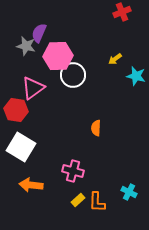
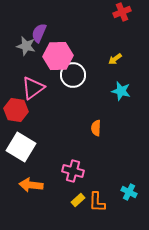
cyan star: moved 15 px left, 15 px down
